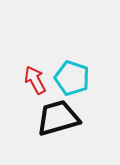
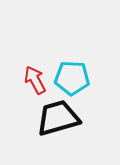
cyan pentagon: rotated 16 degrees counterclockwise
